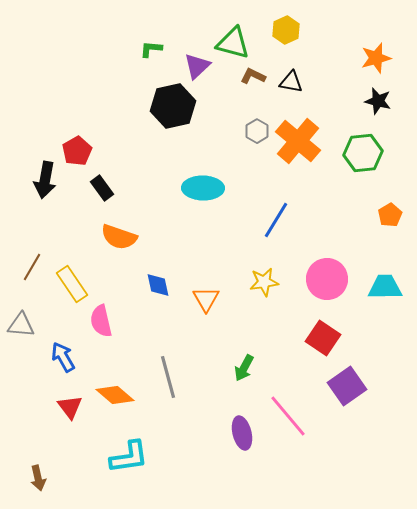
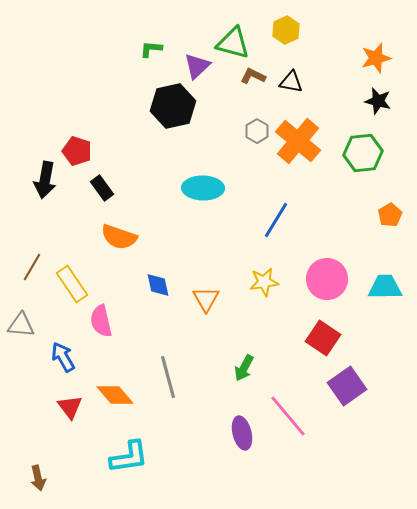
red pentagon: rotated 24 degrees counterclockwise
orange diamond: rotated 9 degrees clockwise
